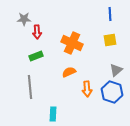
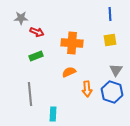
gray star: moved 3 px left, 1 px up
red arrow: rotated 64 degrees counterclockwise
orange cross: rotated 20 degrees counterclockwise
gray triangle: rotated 16 degrees counterclockwise
gray line: moved 7 px down
